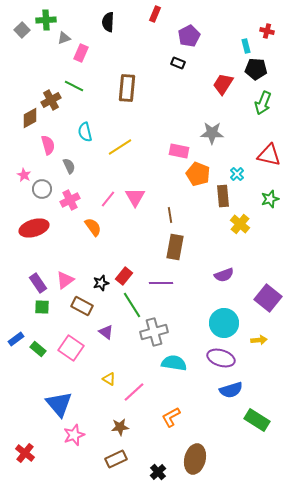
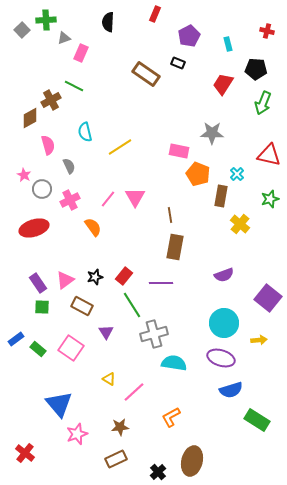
cyan rectangle at (246, 46): moved 18 px left, 2 px up
brown rectangle at (127, 88): moved 19 px right, 14 px up; rotated 60 degrees counterclockwise
brown rectangle at (223, 196): moved 2 px left; rotated 15 degrees clockwise
black star at (101, 283): moved 6 px left, 6 px up
purple triangle at (106, 332): rotated 21 degrees clockwise
gray cross at (154, 332): moved 2 px down
pink star at (74, 435): moved 3 px right, 1 px up
brown ellipse at (195, 459): moved 3 px left, 2 px down
